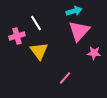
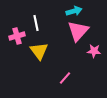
white line: rotated 21 degrees clockwise
pink triangle: moved 1 px left
pink star: moved 2 px up
